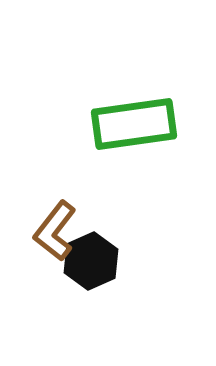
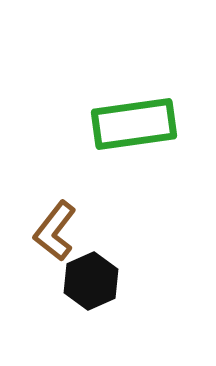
black hexagon: moved 20 px down
